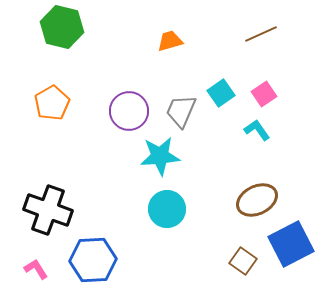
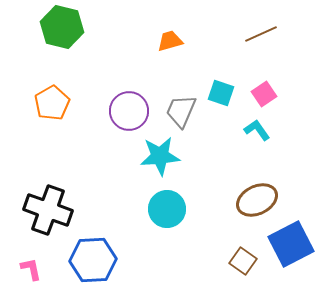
cyan square: rotated 36 degrees counterclockwise
pink L-shape: moved 5 px left; rotated 20 degrees clockwise
